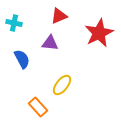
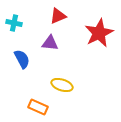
red triangle: moved 1 px left
yellow ellipse: rotated 70 degrees clockwise
orange rectangle: rotated 24 degrees counterclockwise
